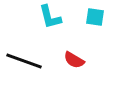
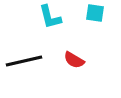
cyan square: moved 4 px up
black line: rotated 33 degrees counterclockwise
